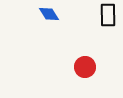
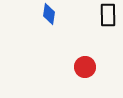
blue diamond: rotated 40 degrees clockwise
